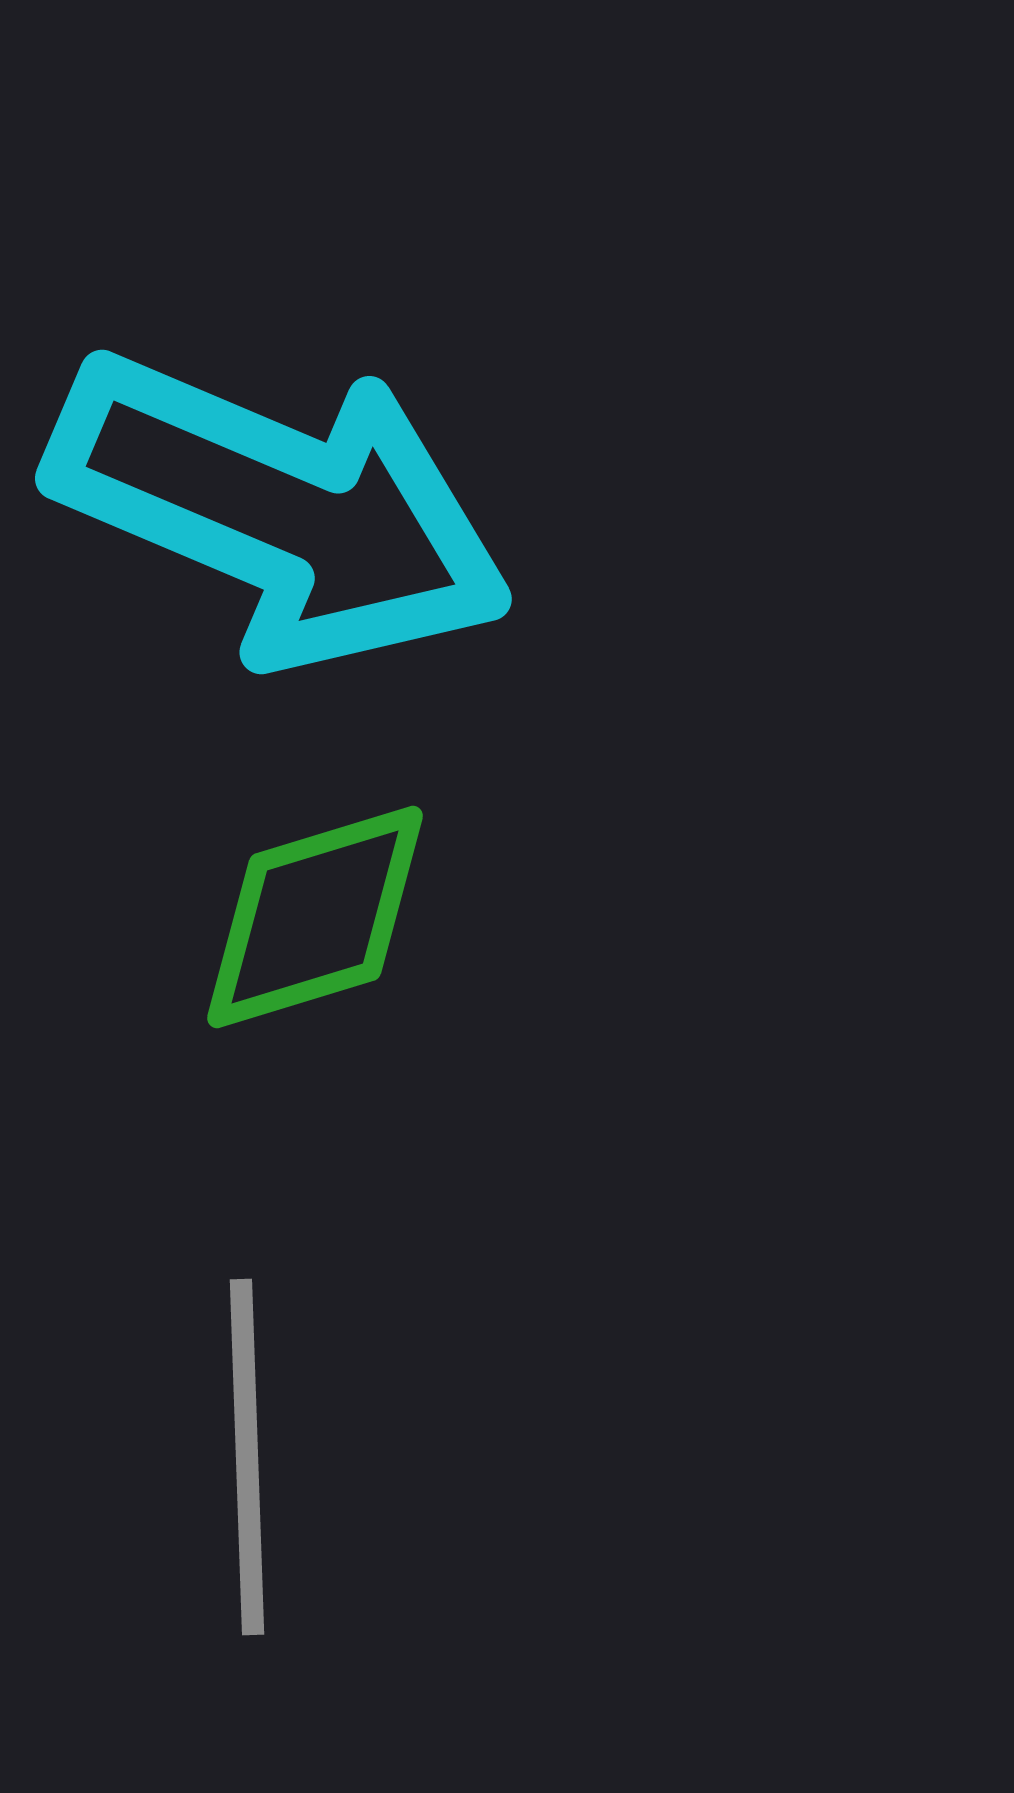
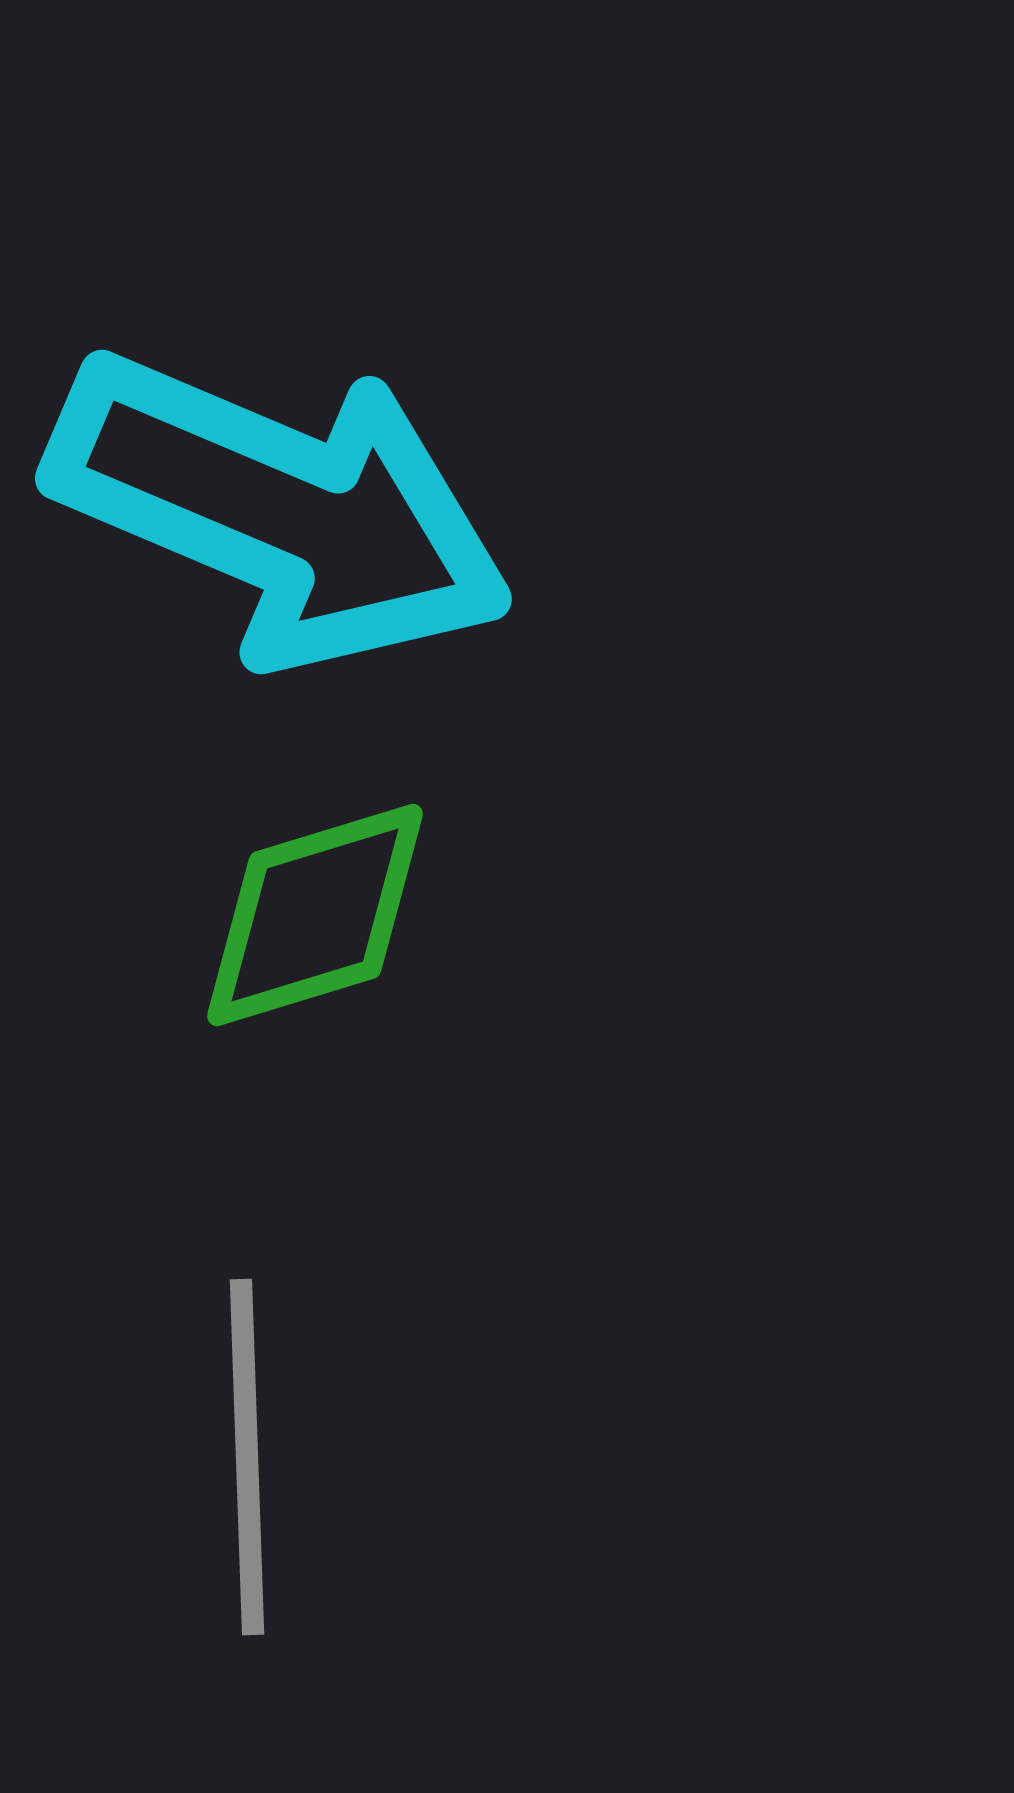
green diamond: moved 2 px up
